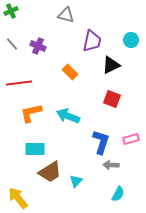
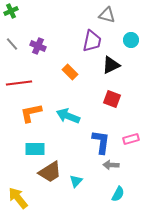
gray triangle: moved 41 px right
blue L-shape: rotated 10 degrees counterclockwise
